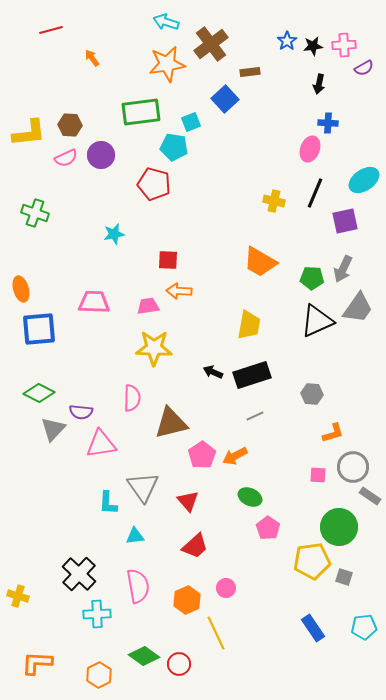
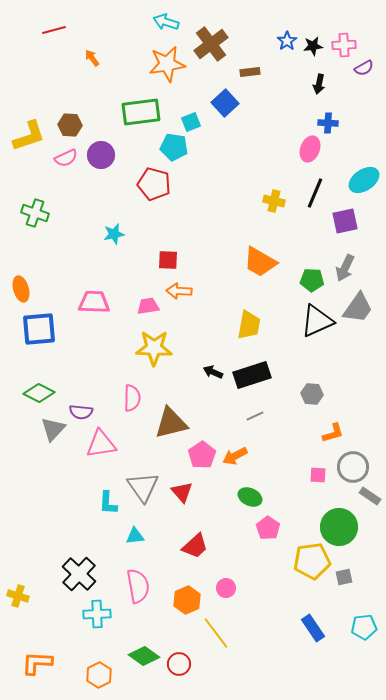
red line at (51, 30): moved 3 px right
blue square at (225, 99): moved 4 px down
yellow L-shape at (29, 133): moved 3 px down; rotated 12 degrees counterclockwise
gray arrow at (343, 269): moved 2 px right, 1 px up
green pentagon at (312, 278): moved 2 px down
red triangle at (188, 501): moved 6 px left, 9 px up
gray square at (344, 577): rotated 30 degrees counterclockwise
yellow line at (216, 633): rotated 12 degrees counterclockwise
